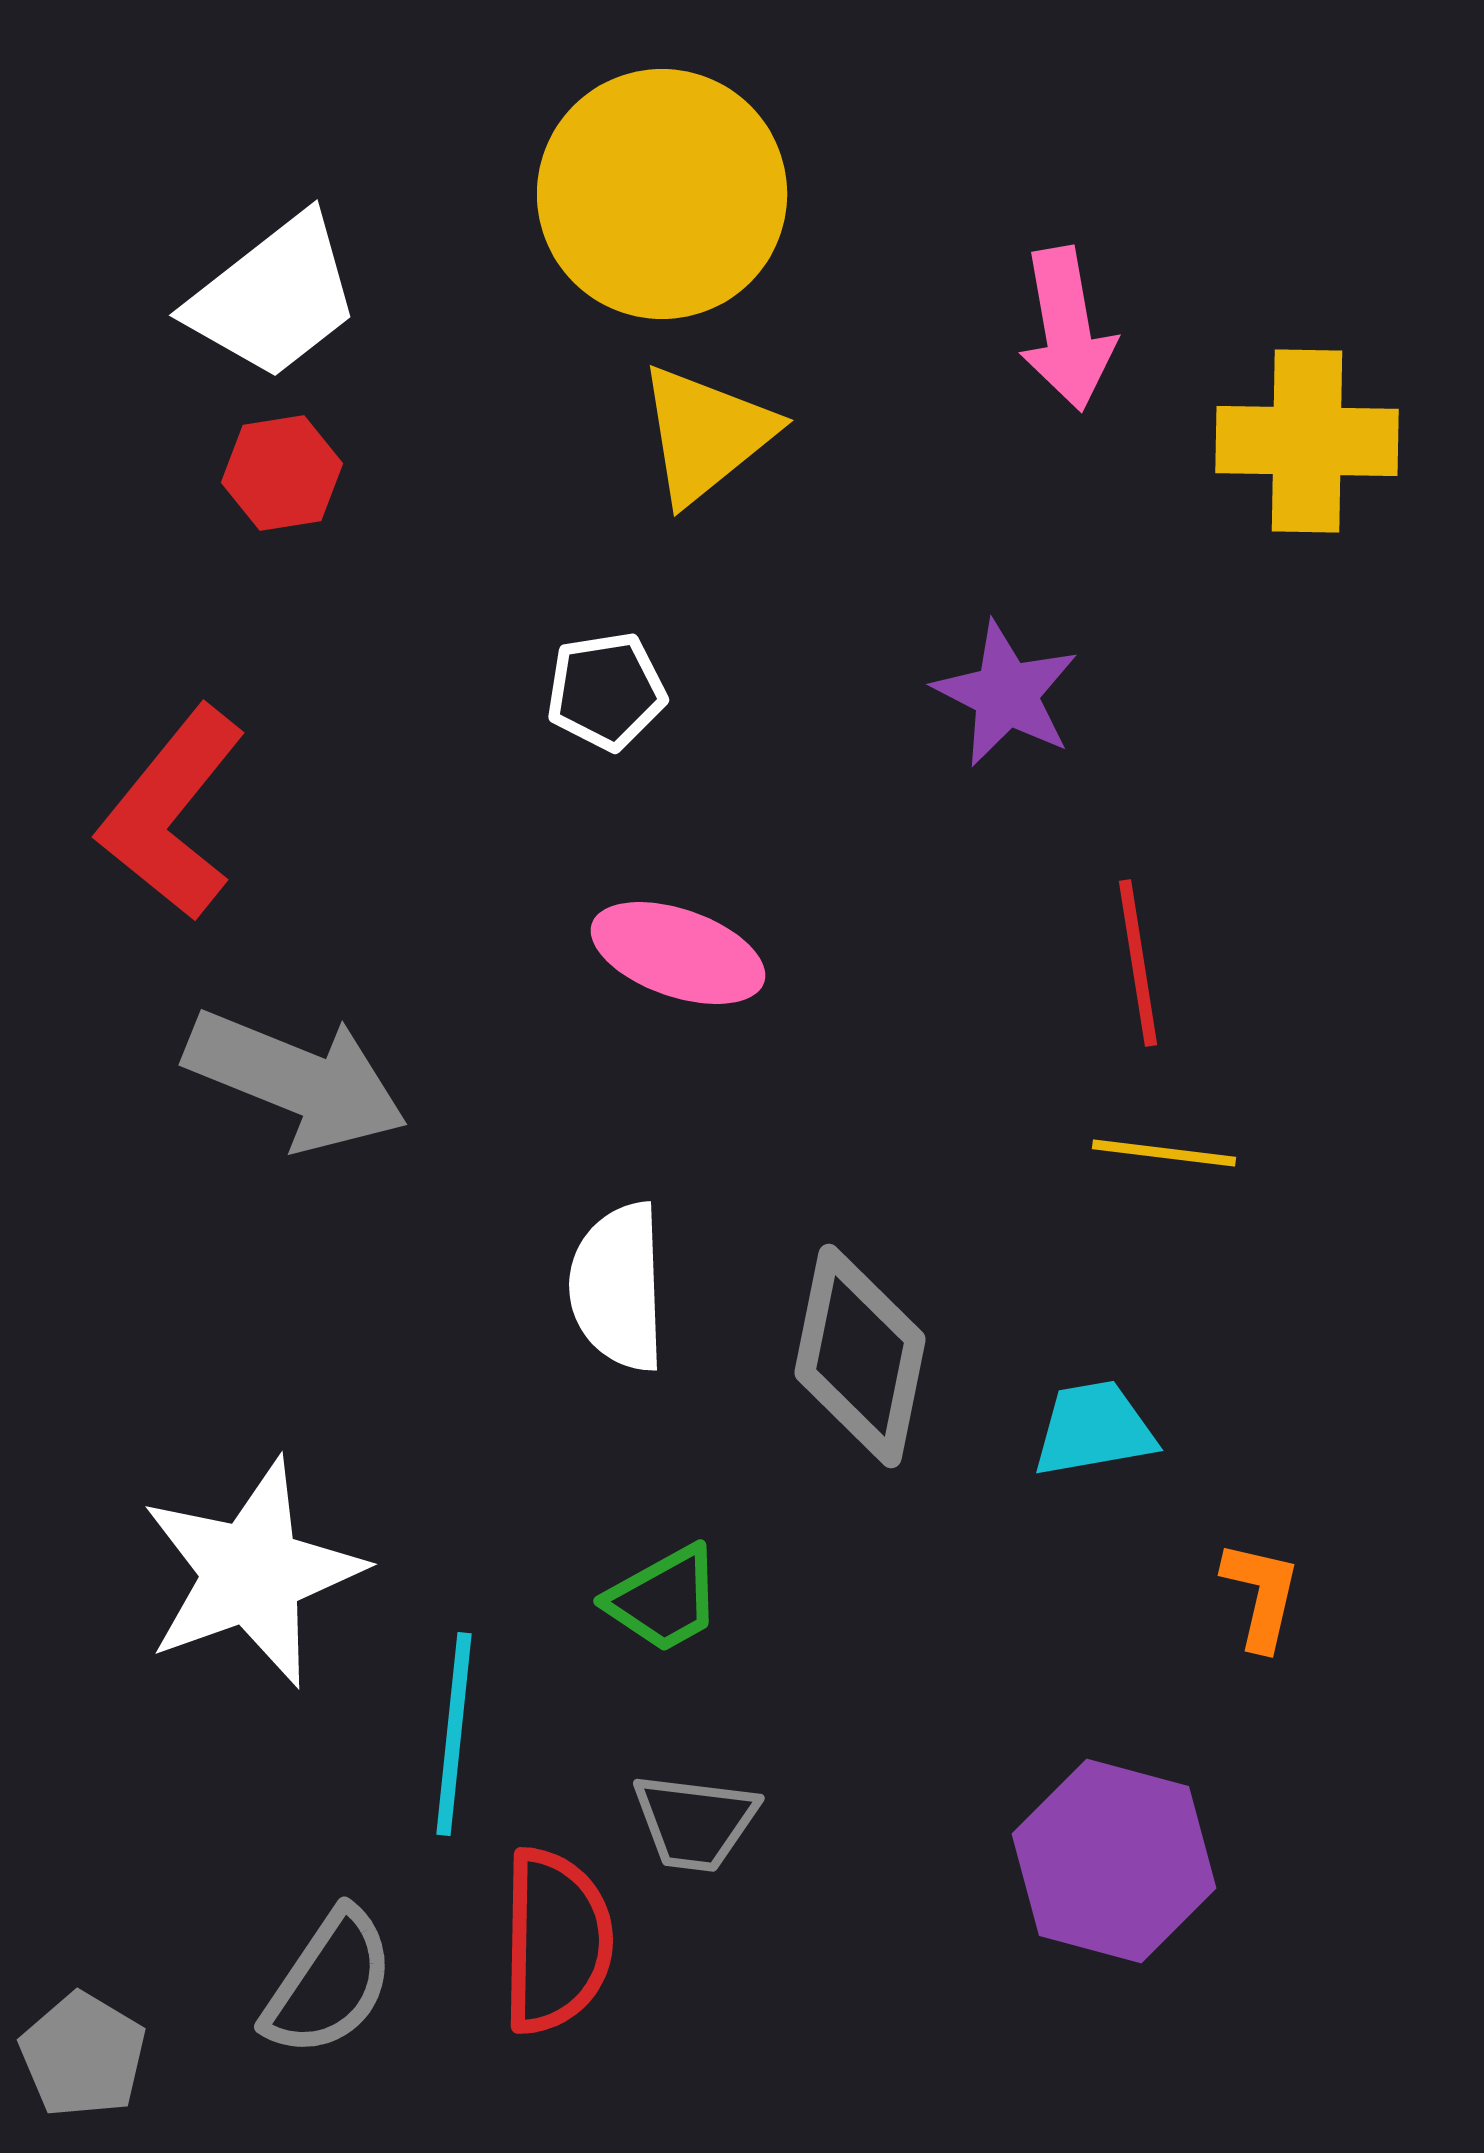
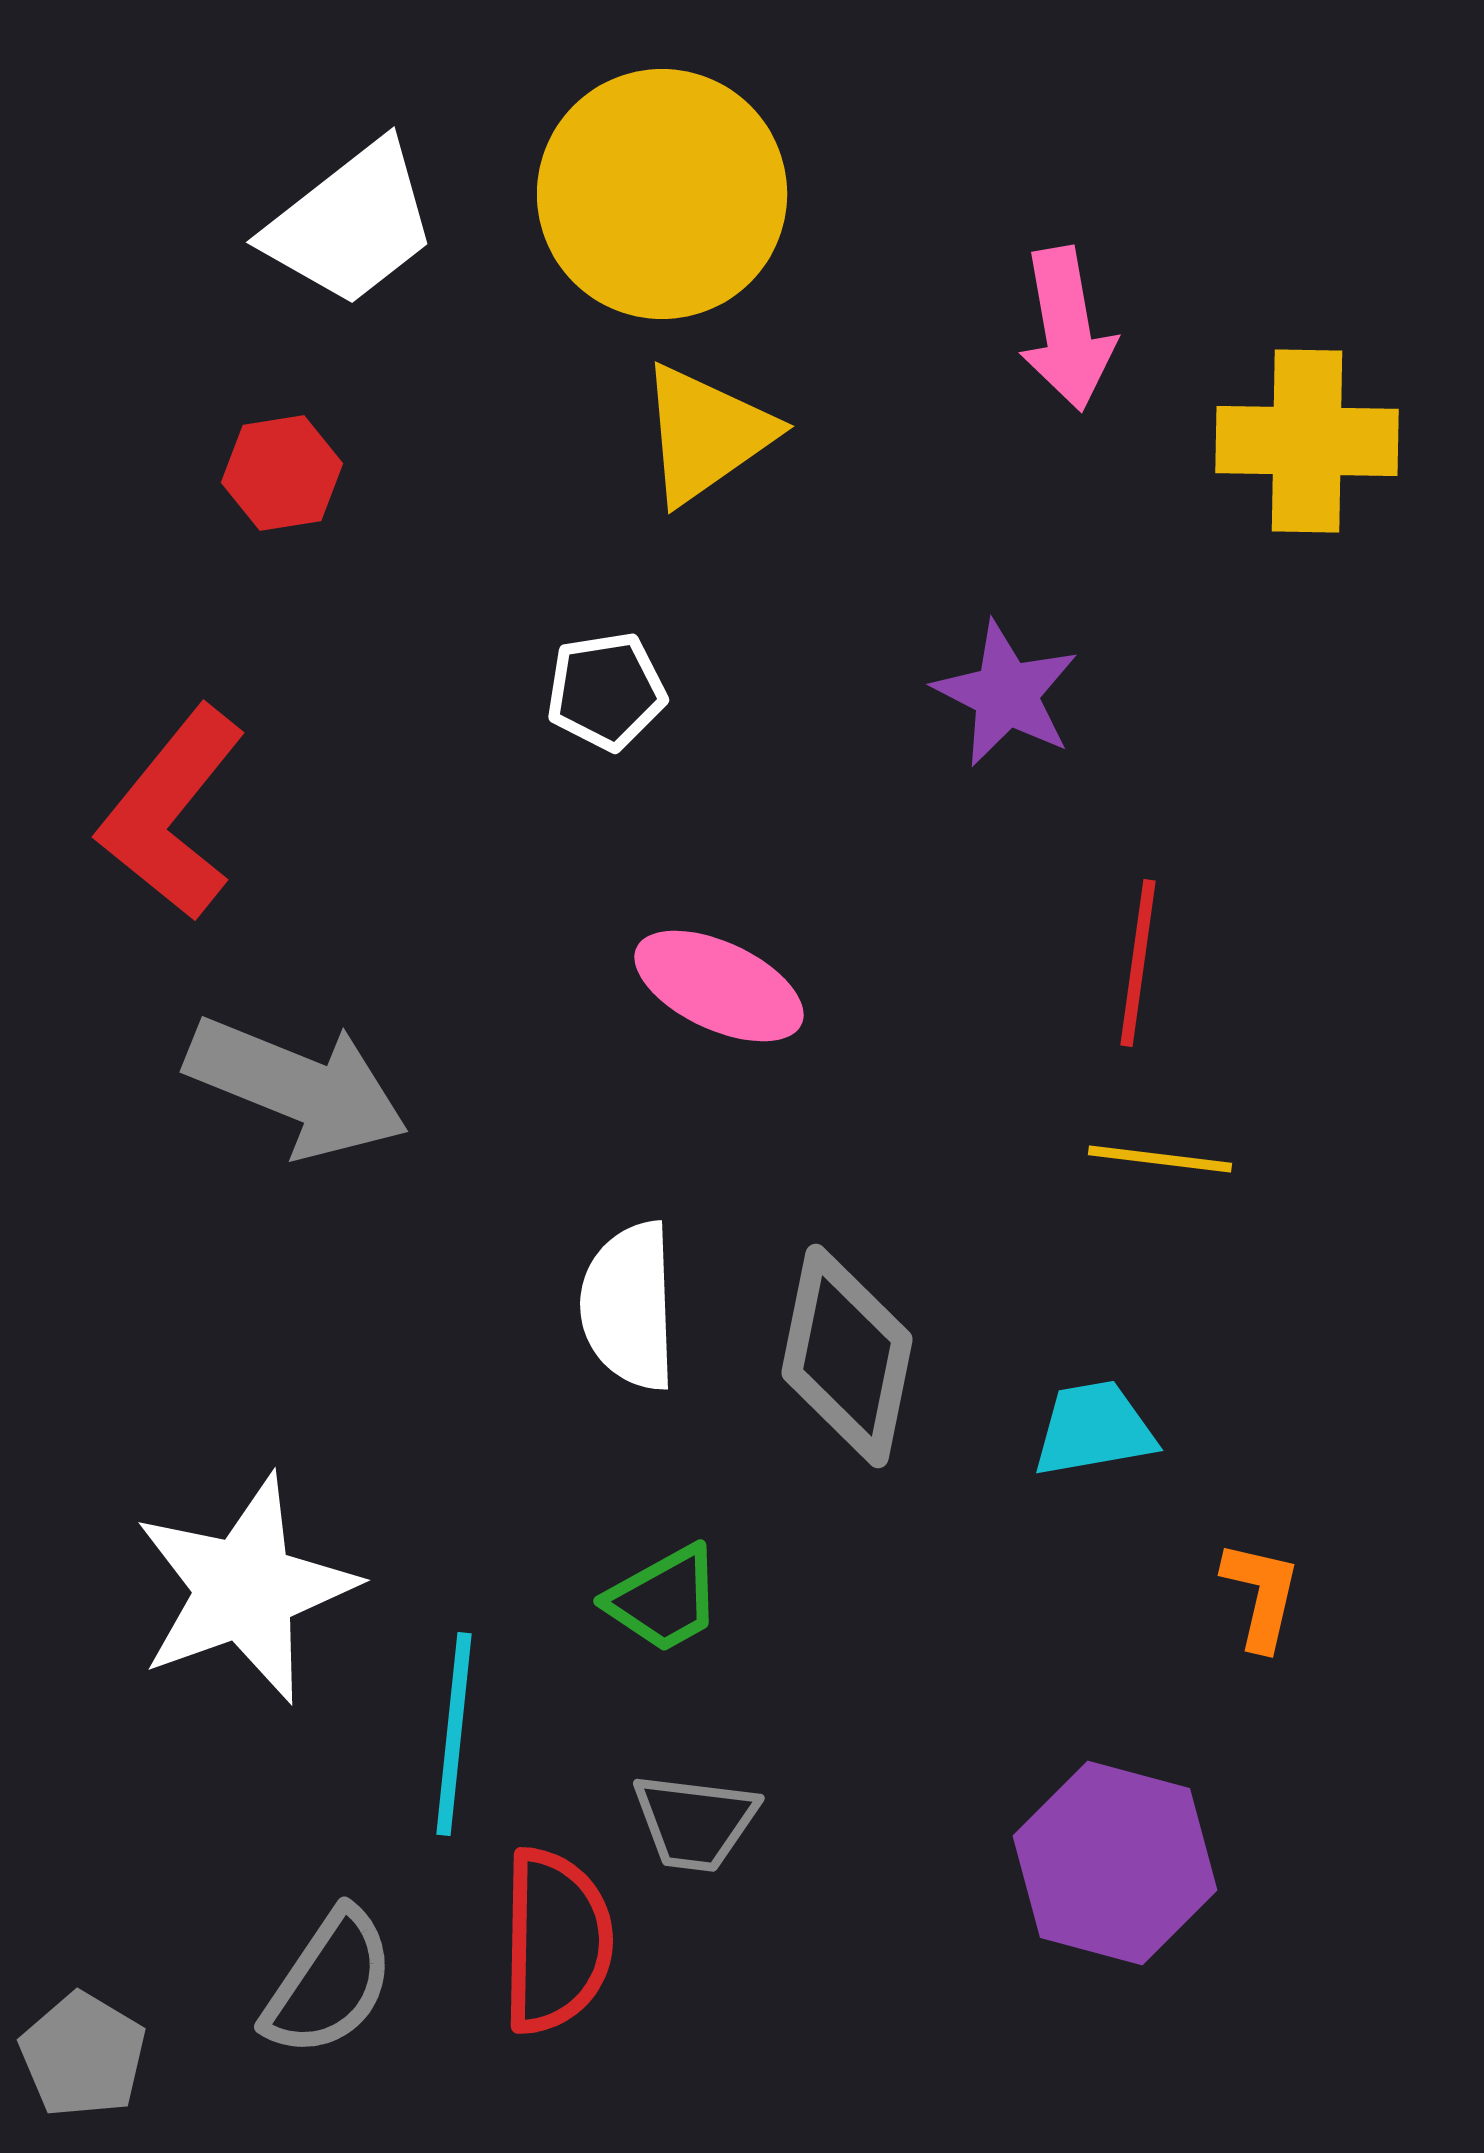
white trapezoid: moved 77 px right, 73 px up
yellow triangle: rotated 4 degrees clockwise
pink ellipse: moved 41 px right, 33 px down; rotated 6 degrees clockwise
red line: rotated 17 degrees clockwise
gray arrow: moved 1 px right, 7 px down
yellow line: moved 4 px left, 6 px down
white semicircle: moved 11 px right, 19 px down
gray diamond: moved 13 px left
white star: moved 7 px left, 16 px down
purple hexagon: moved 1 px right, 2 px down
